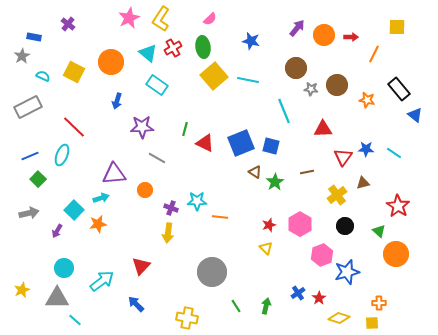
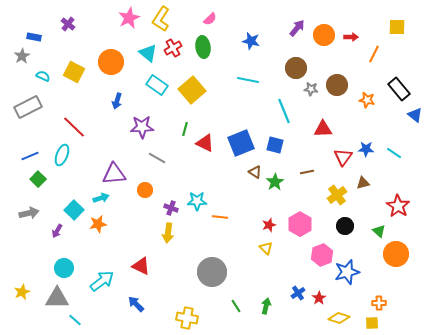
yellow square at (214, 76): moved 22 px left, 14 px down
blue square at (271, 146): moved 4 px right, 1 px up
red triangle at (141, 266): rotated 48 degrees counterclockwise
yellow star at (22, 290): moved 2 px down
